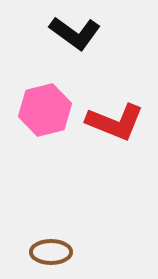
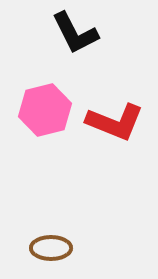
black L-shape: rotated 27 degrees clockwise
brown ellipse: moved 4 px up
